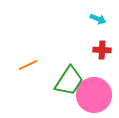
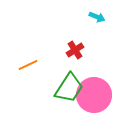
cyan arrow: moved 1 px left, 2 px up
red cross: moved 27 px left; rotated 36 degrees counterclockwise
green trapezoid: moved 7 px down
